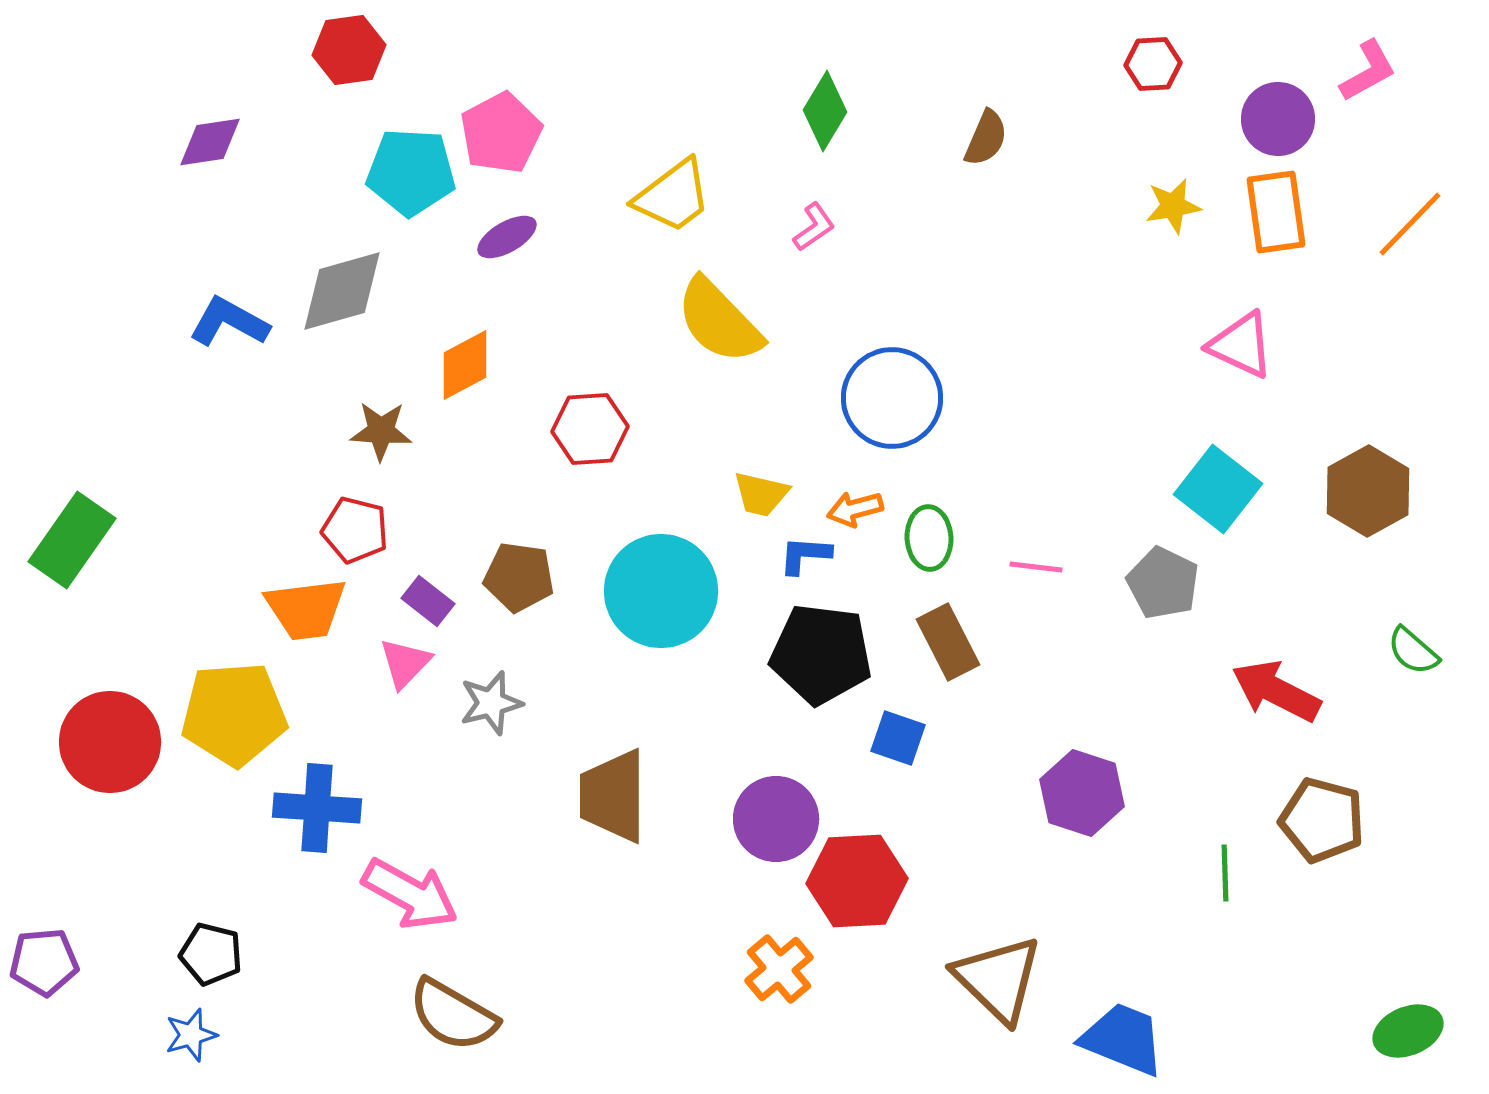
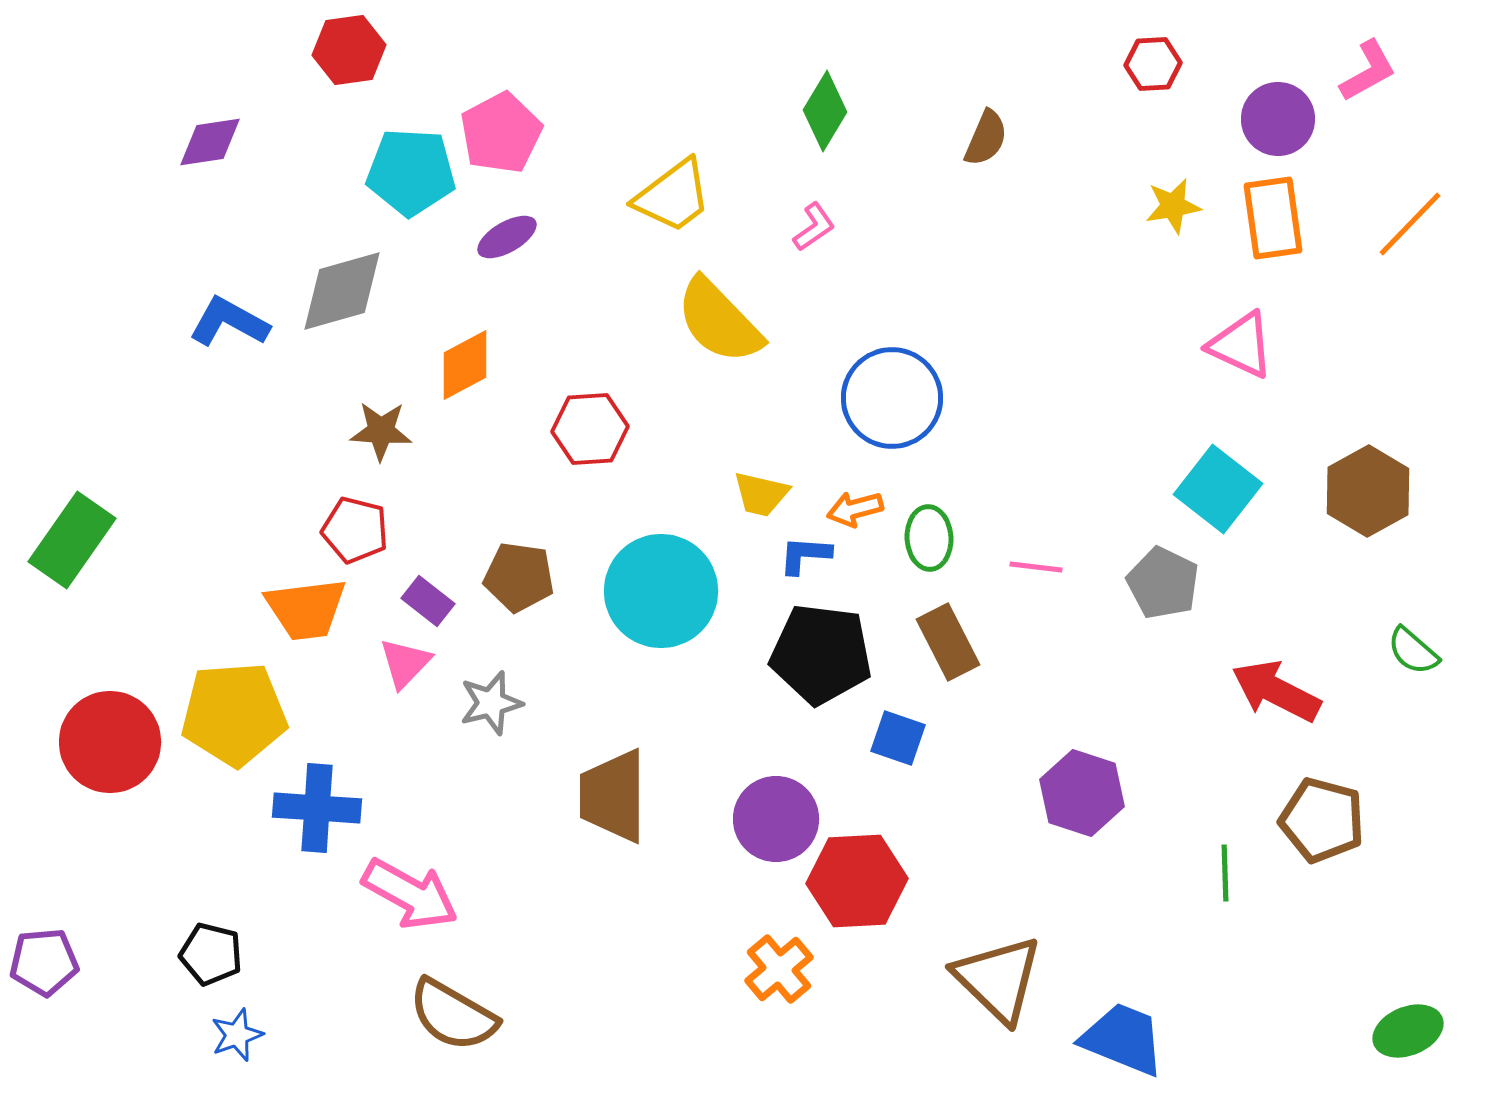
orange rectangle at (1276, 212): moved 3 px left, 6 px down
blue star at (191, 1035): moved 46 px right; rotated 4 degrees counterclockwise
